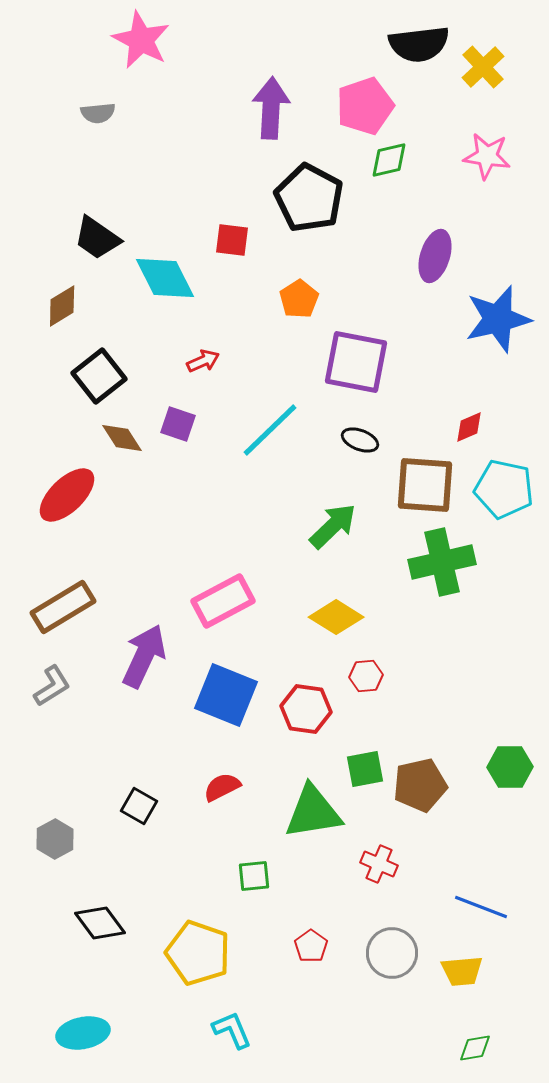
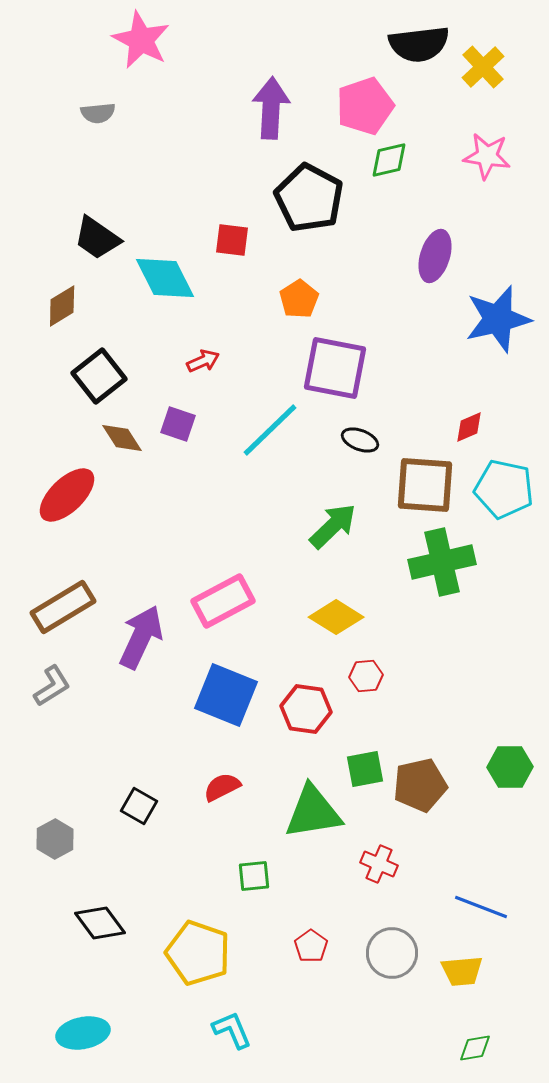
purple square at (356, 362): moved 21 px left, 6 px down
purple arrow at (144, 656): moved 3 px left, 19 px up
